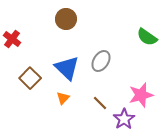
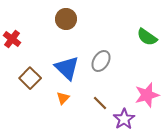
pink star: moved 6 px right
